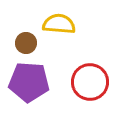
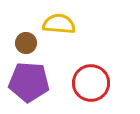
red circle: moved 1 px right, 1 px down
